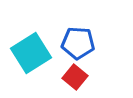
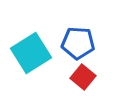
red square: moved 8 px right
